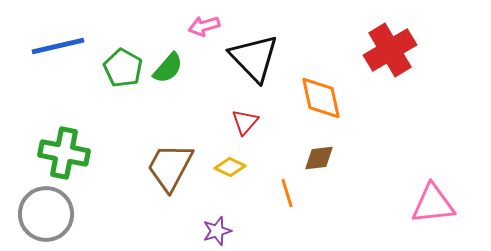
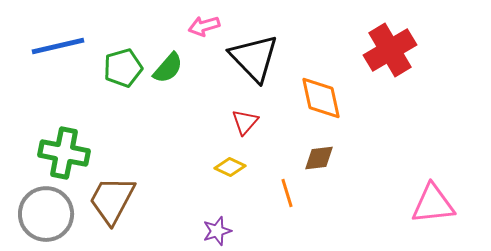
green pentagon: rotated 27 degrees clockwise
brown trapezoid: moved 58 px left, 33 px down
